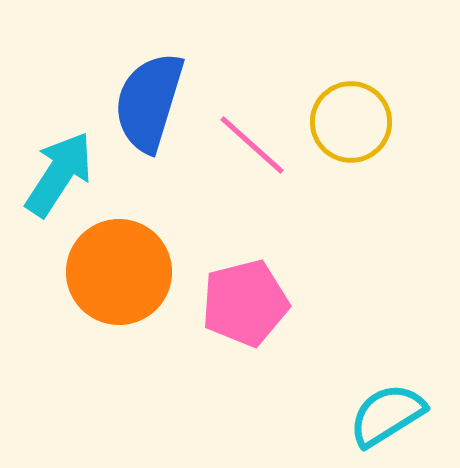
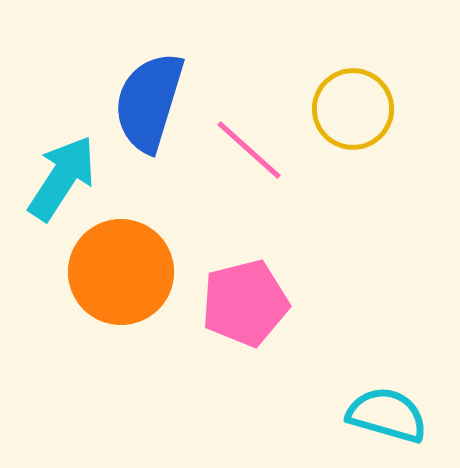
yellow circle: moved 2 px right, 13 px up
pink line: moved 3 px left, 5 px down
cyan arrow: moved 3 px right, 4 px down
orange circle: moved 2 px right
cyan semicircle: rotated 48 degrees clockwise
